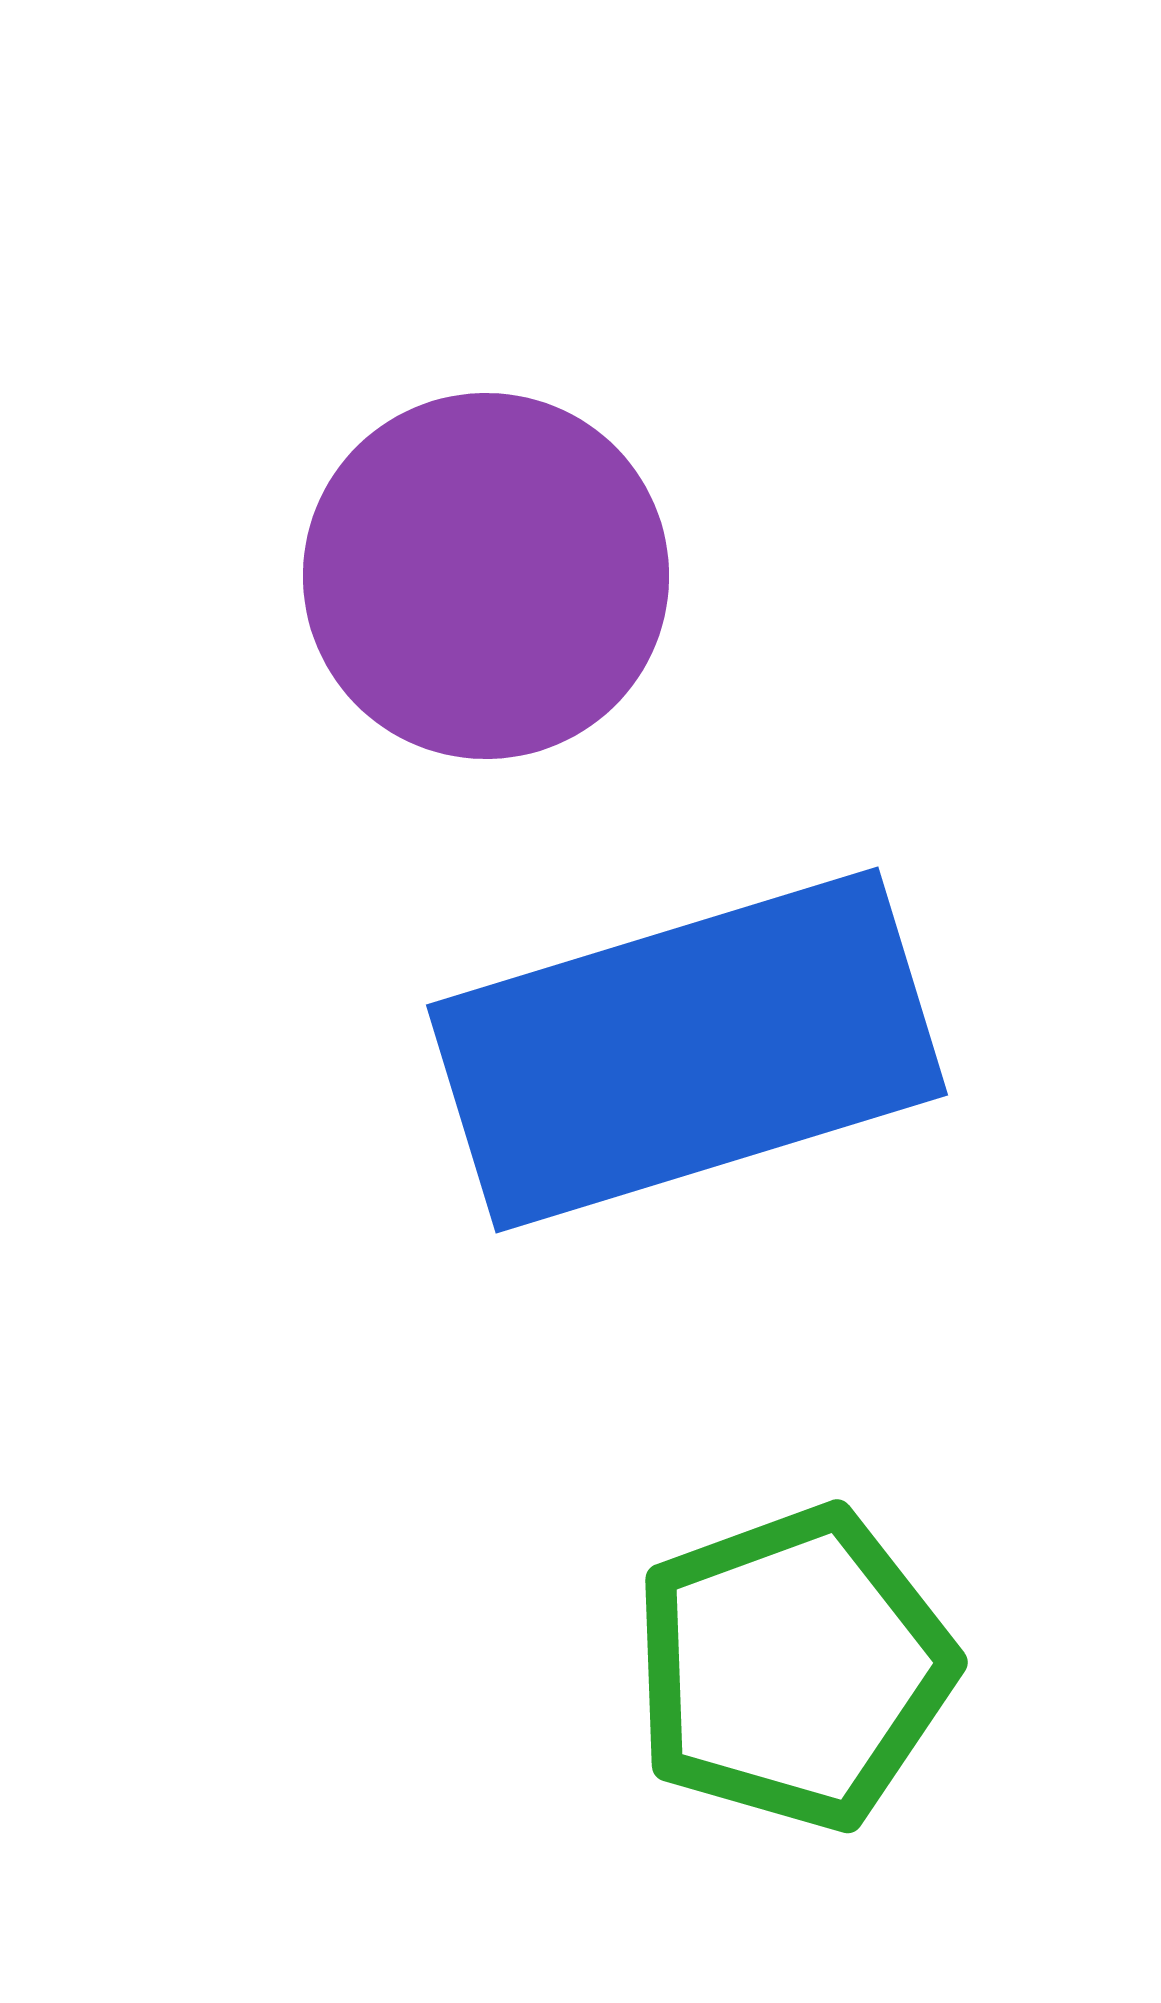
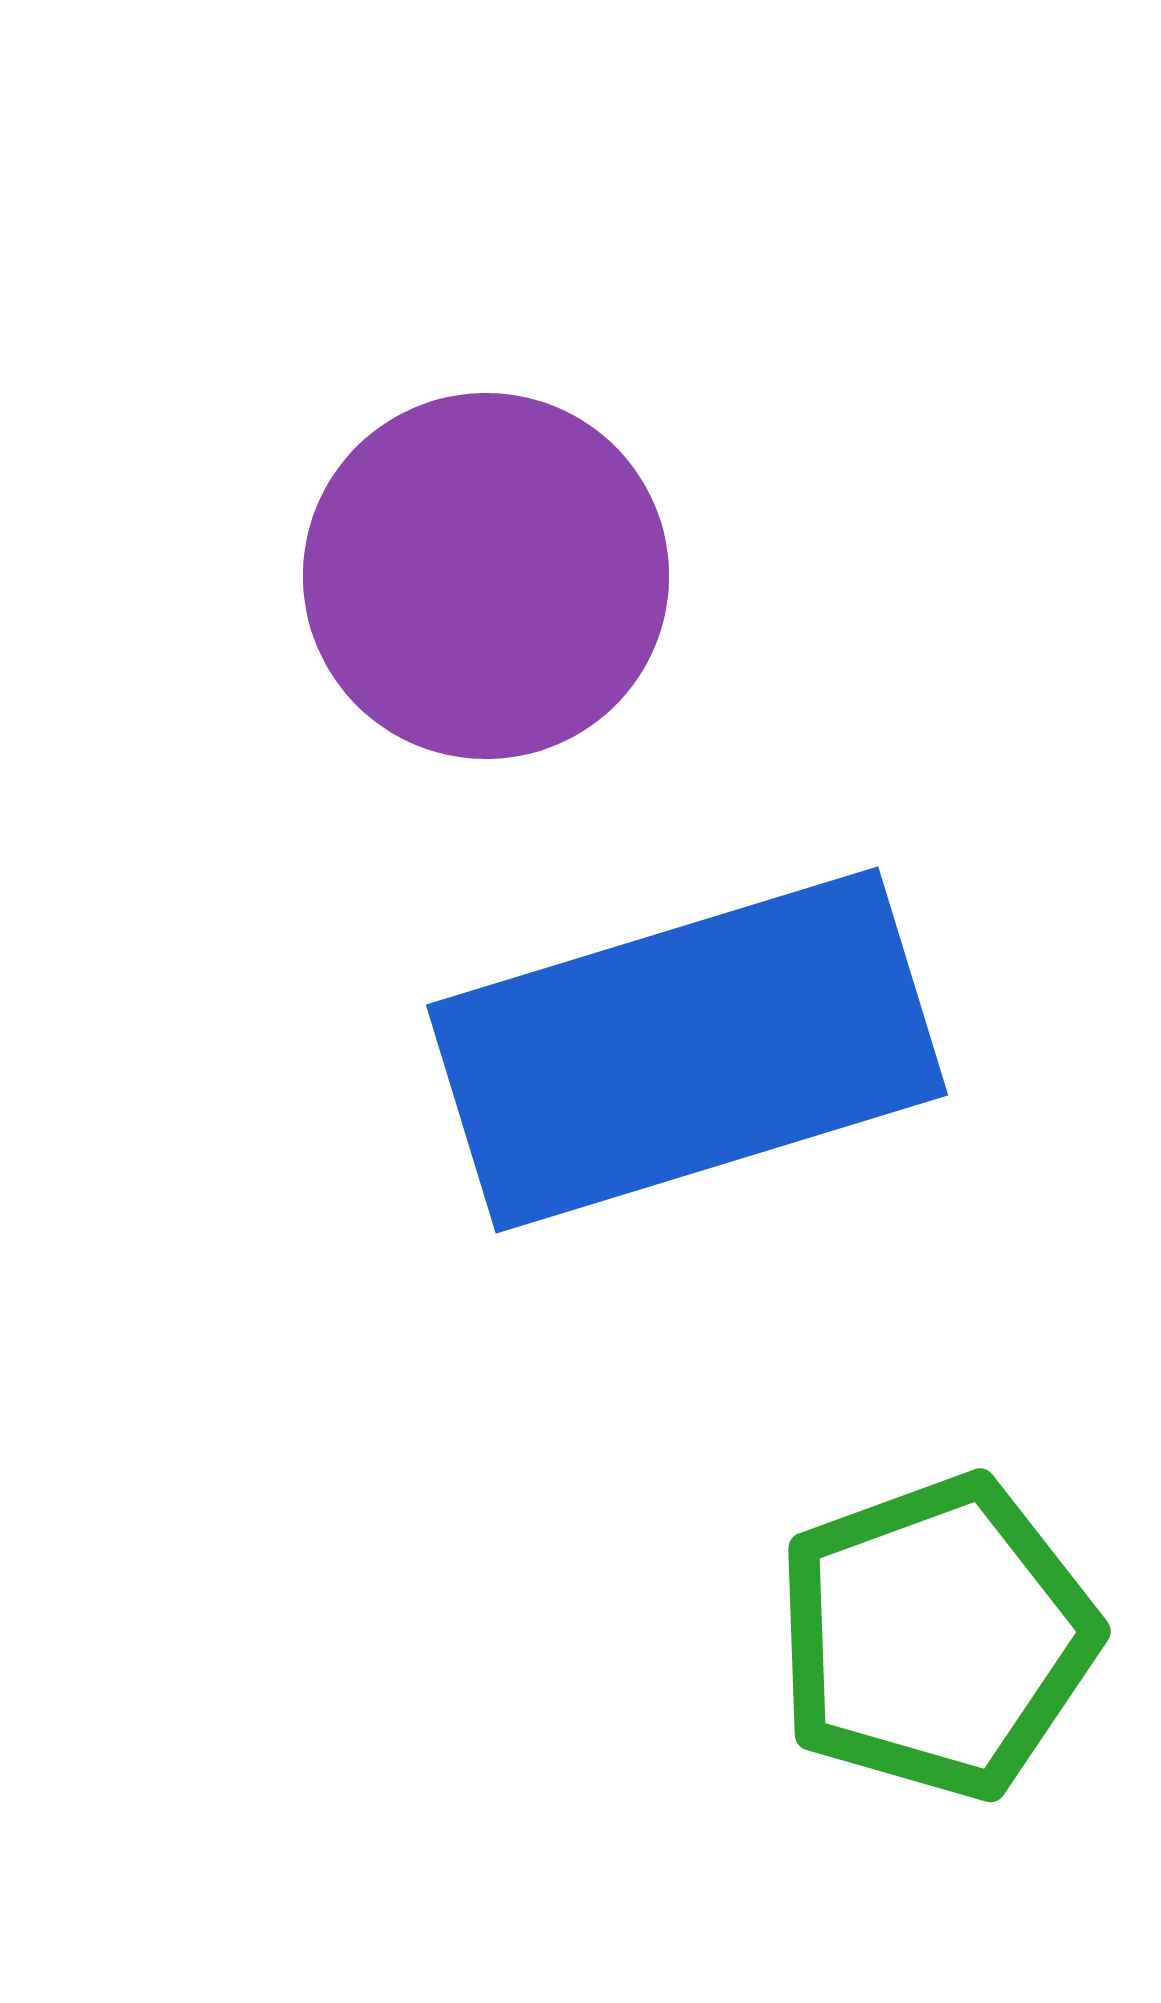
green pentagon: moved 143 px right, 31 px up
